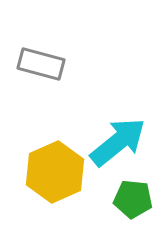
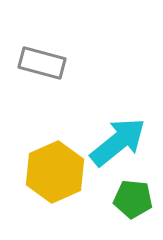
gray rectangle: moved 1 px right, 1 px up
